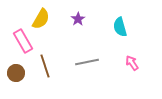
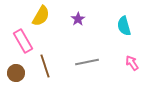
yellow semicircle: moved 3 px up
cyan semicircle: moved 4 px right, 1 px up
